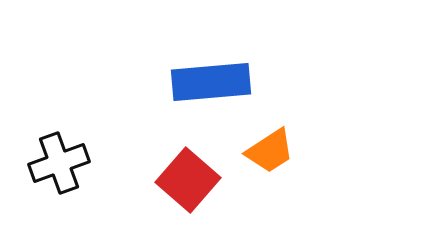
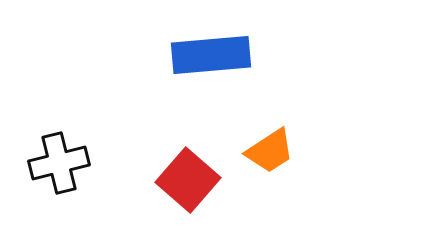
blue rectangle: moved 27 px up
black cross: rotated 6 degrees clockwise
